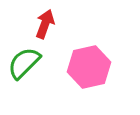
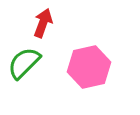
red arrow: moved 2 px left, 1 px up
